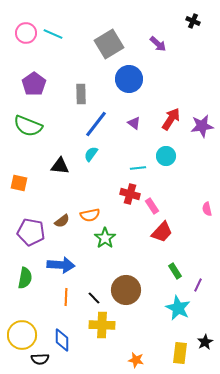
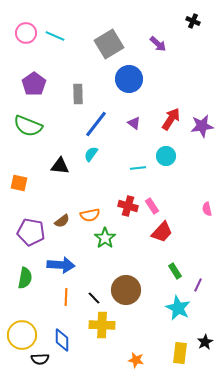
cyan line at (53, 34): moved 2 px right, 2 px down
gray rectangle at (81, 94): moved 3 px left
red cross at (130, 194): moved 2 px left, 12 px down
